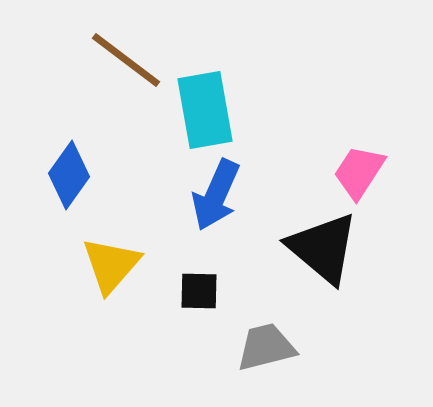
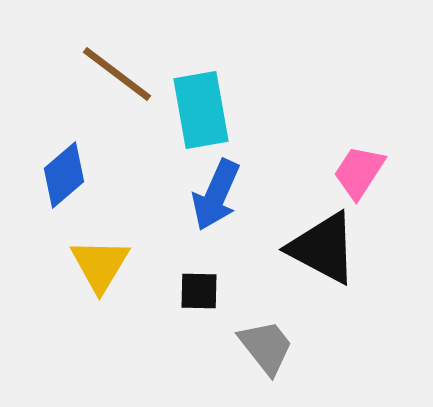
brown line: moved 9 px left, 14 px down
cyan rectangle: moved 4 px left
blue diamond: moved 5 px left; rotated 14 degrees clockwise
black triangle: rotated 12 degrees counterclockwise
yellow triangle: moved 11 px left; rotated 10 degrees counterclockwise
gray trapezoid: rotated 66 degrees clockwise
